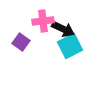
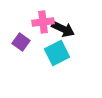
pink cross: moved 1 px down
cyan square: moved 13 px left, 7 px down
